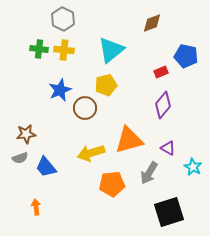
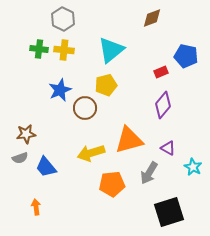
brown diamond: moved 5 px up
